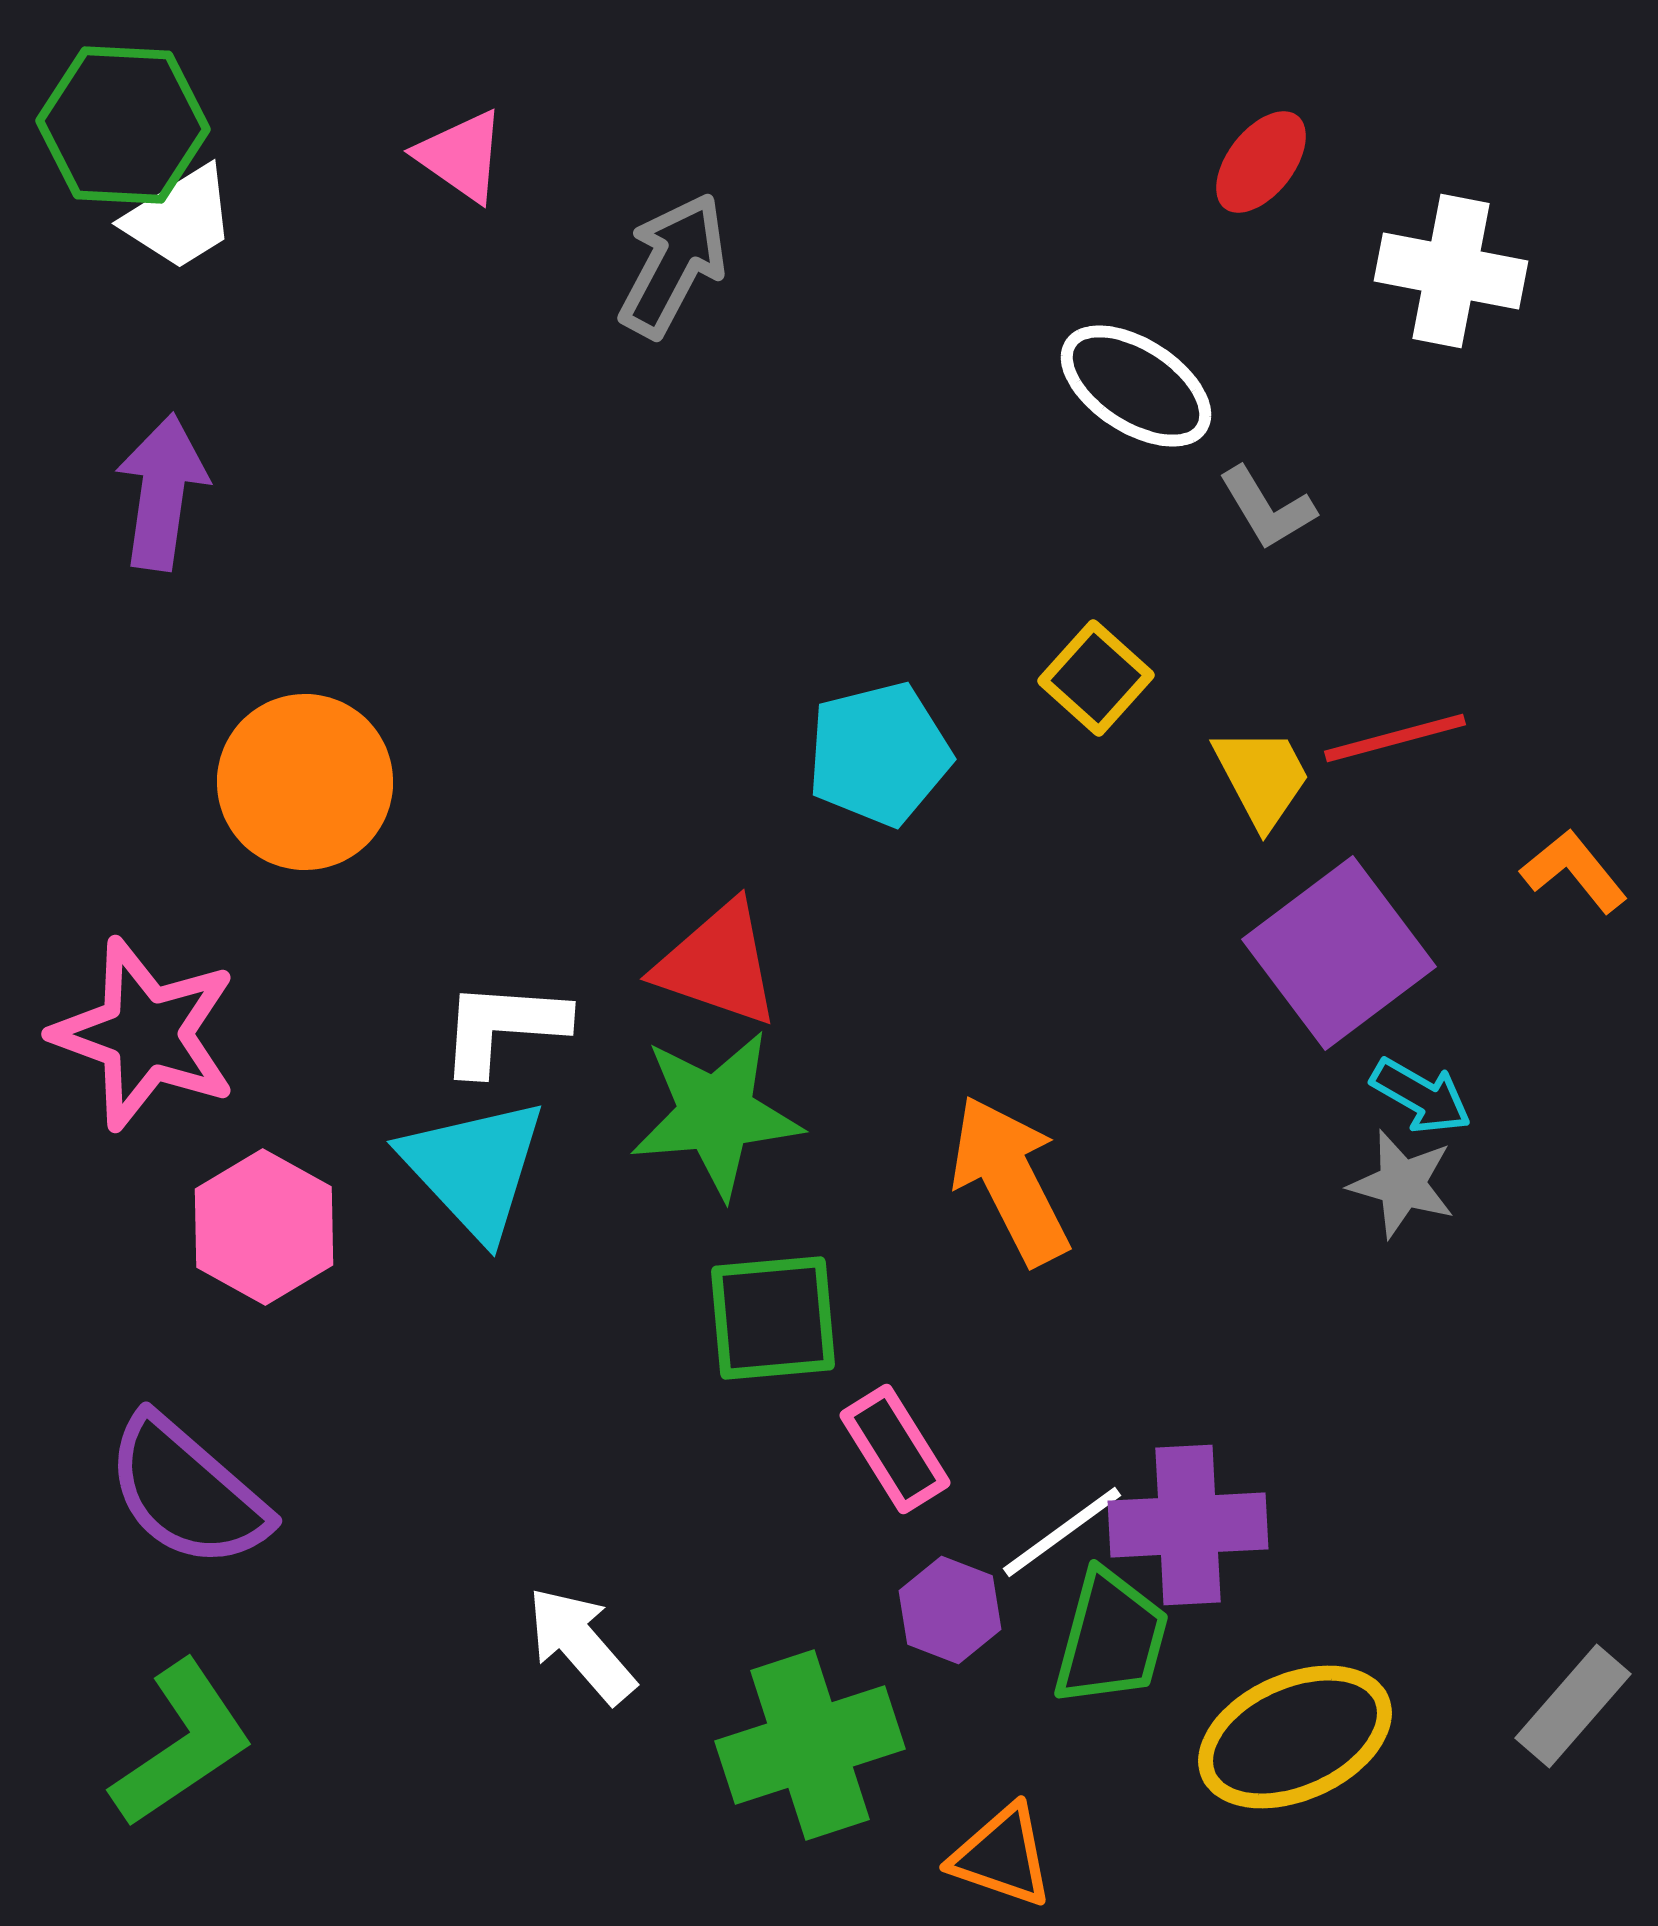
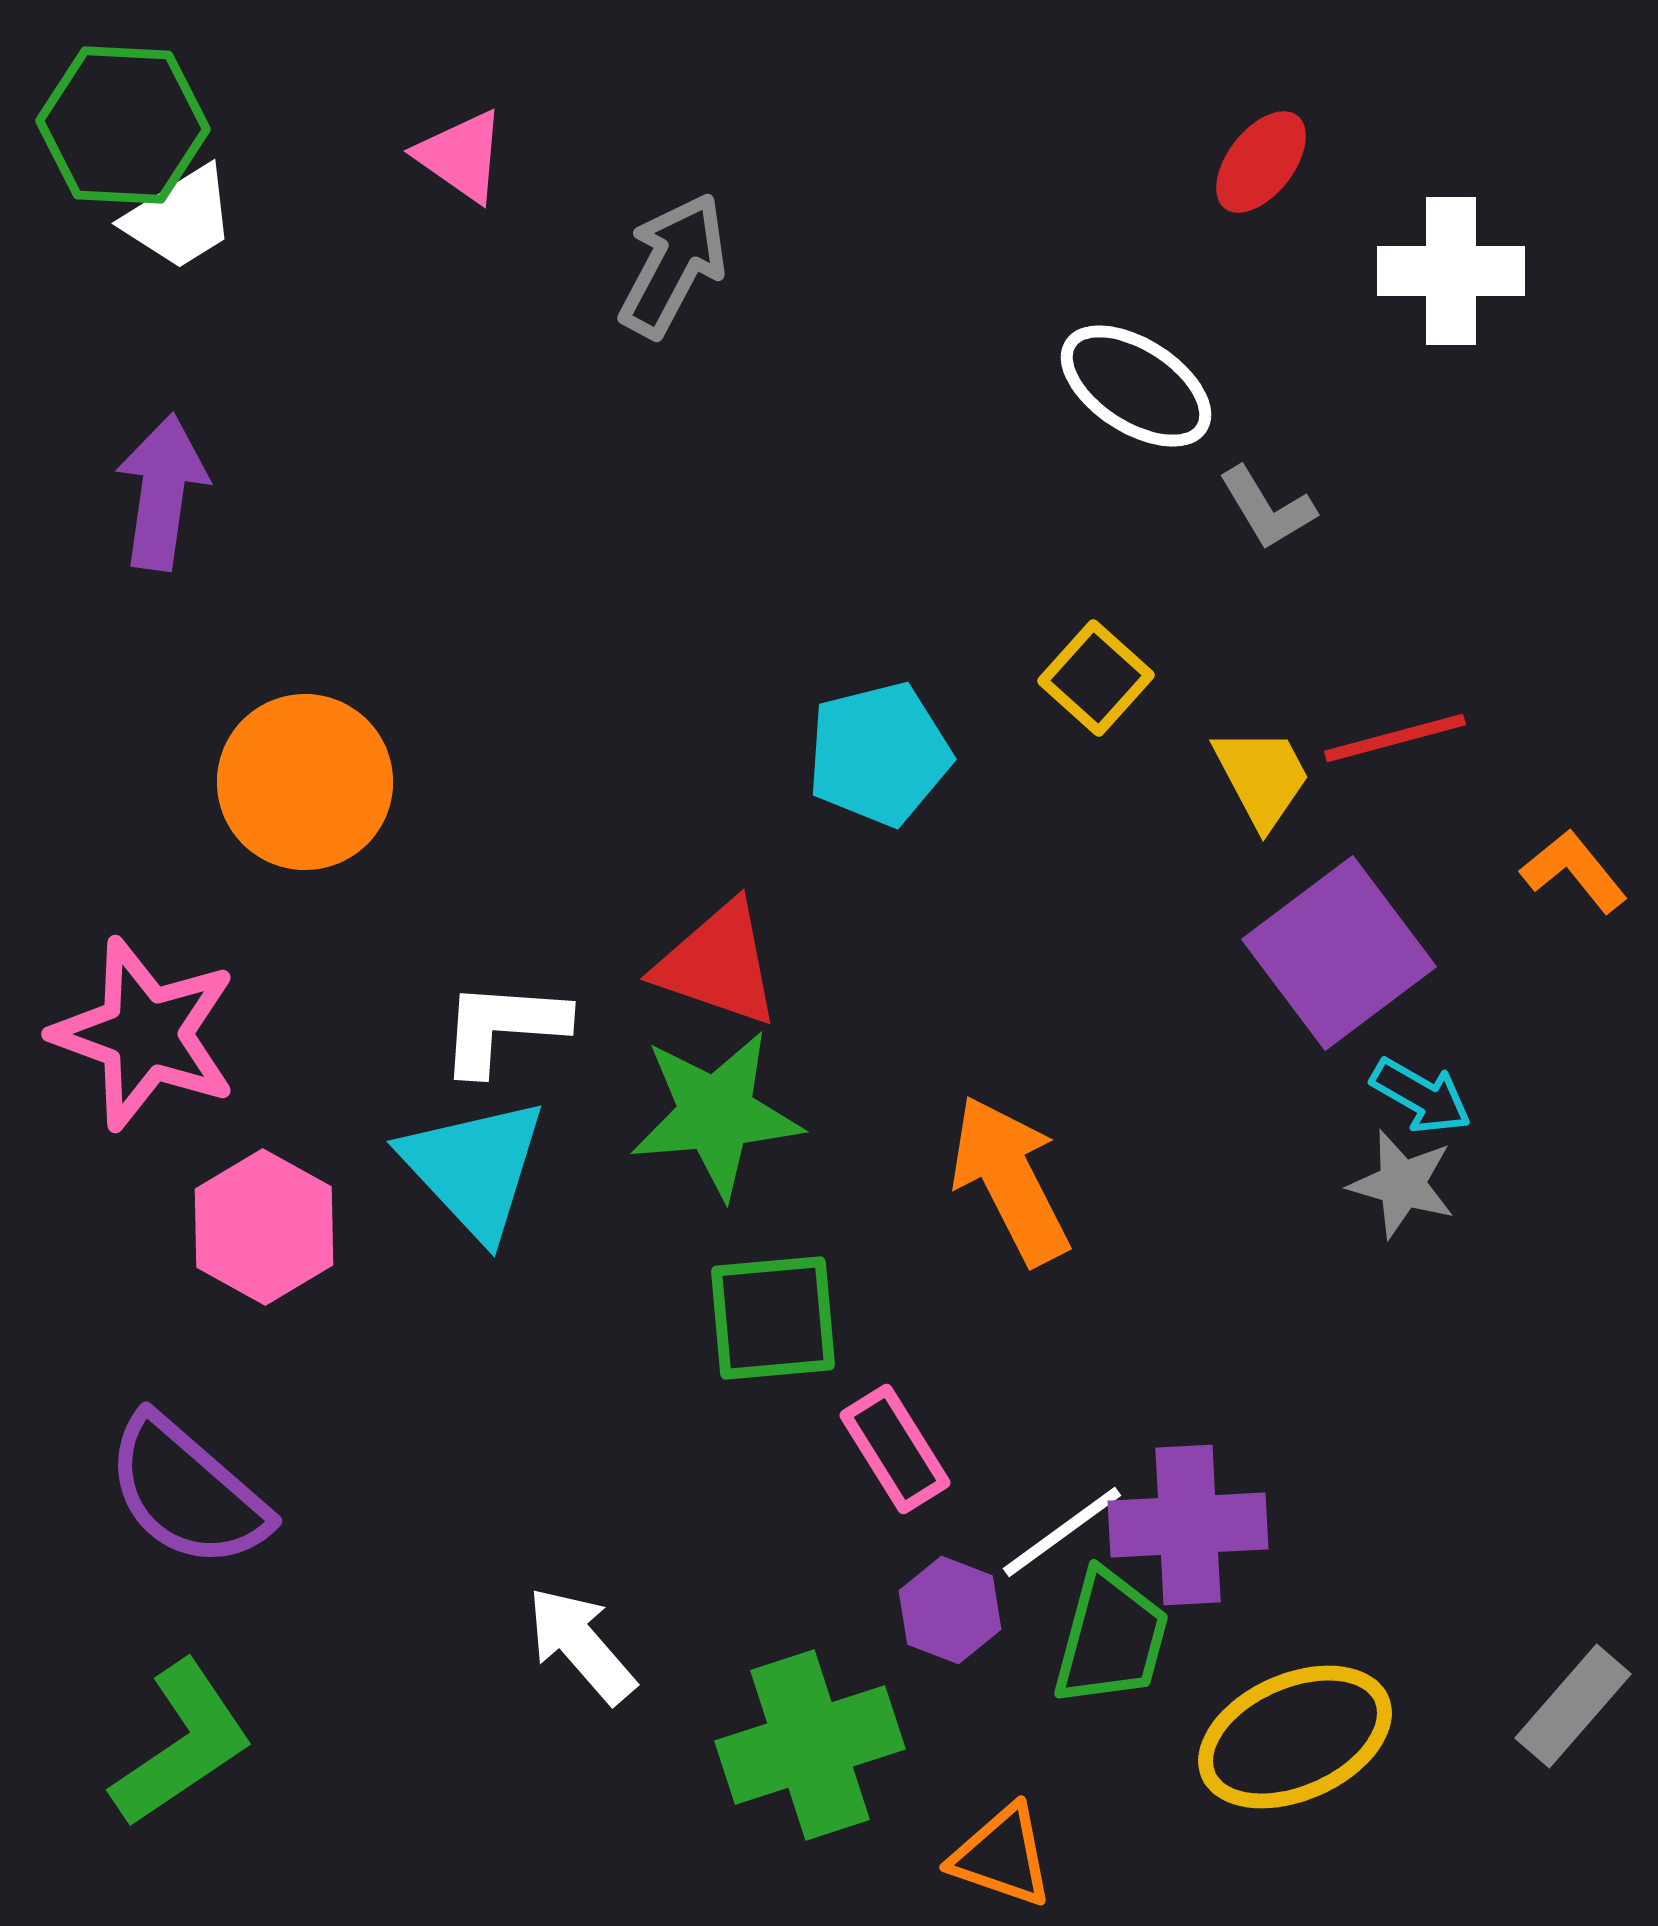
white cross: rotated 11 degrees counterclockwise
